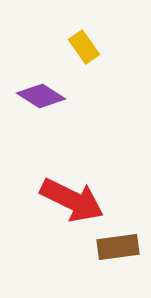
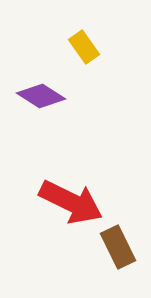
red arrow: moved 1 px left, 2 px down
brown rectangle: rotated 72 degrees clockwise
